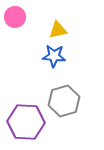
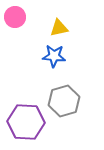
yellow triangle: moved 1 px right, 2 px up
